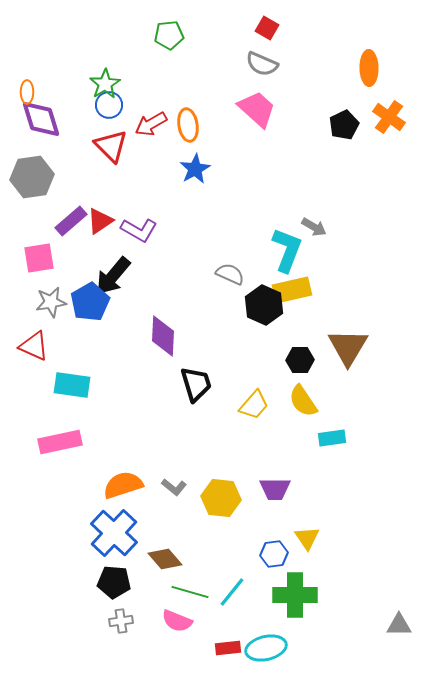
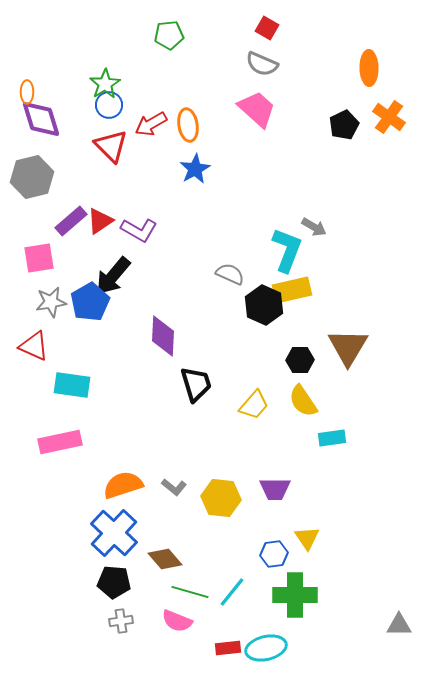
gray hexagon at (32, 177): rotated 6 degrees counterclockwise
